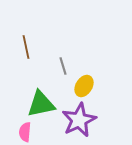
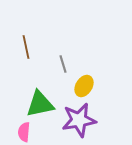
gray line: moved 2 px up
green triangle: moved 1 px left
purple star: rotated 16 degrees clockwise
pink semicircle: moved 1 px left
